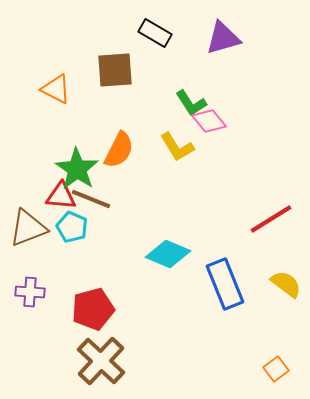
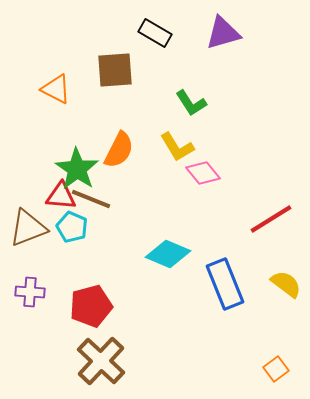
purple triangle: moved 5 px up
pink diamond: moved 6 px left, 52 px down
red pentagon: moved 2 px left, 3 px up
